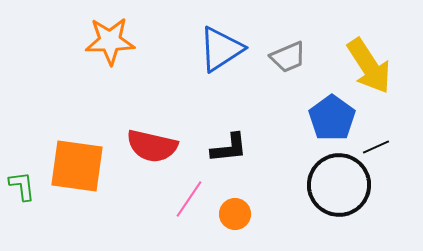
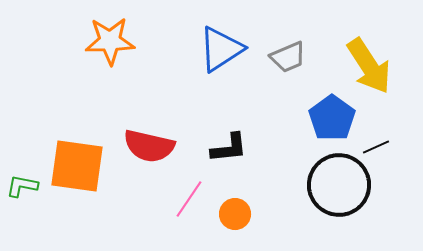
red semicircle: moved 3 px left
green L-shape: rotated 72 degrees counterclockwise
